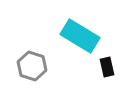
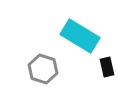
gray hexagon: moved 11 px right, 3 px down
